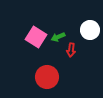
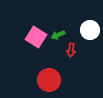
green arrow: moved 2 px up
red circle: moved 2 px right, 3 px down
